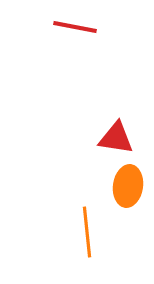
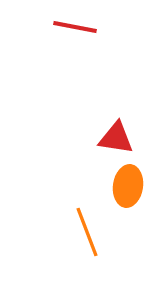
orange line: rotated 15 degrees counterclockwise
